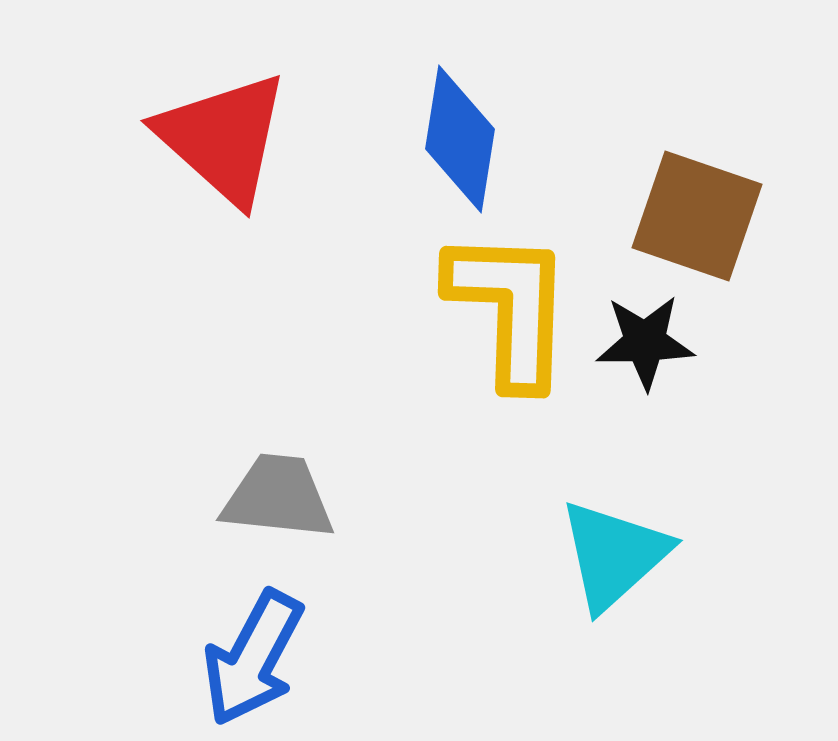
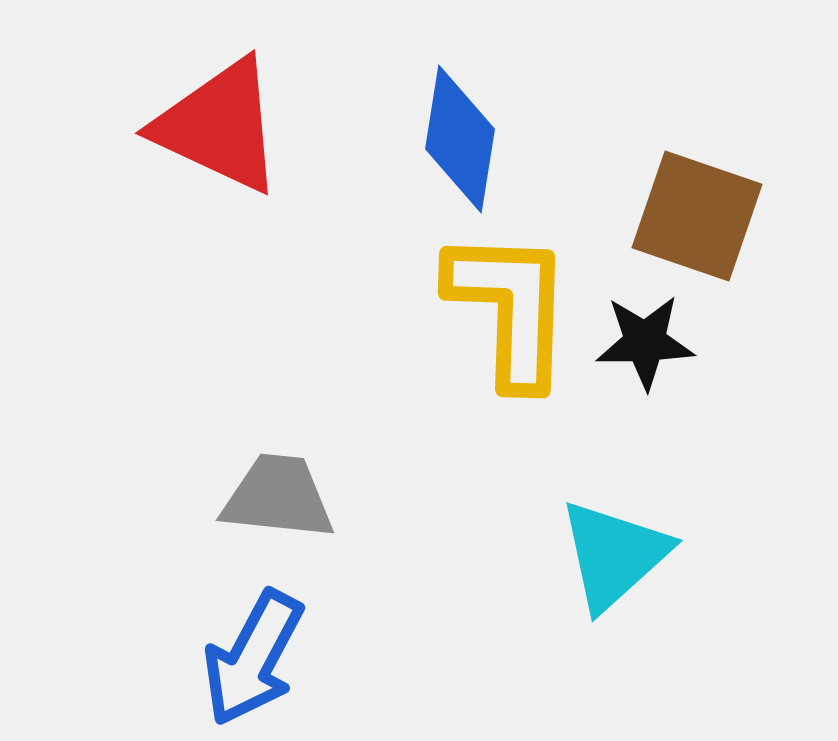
red triangle: moved 4 px left, 12 px up; rotated 17 degrees counterclockwise
